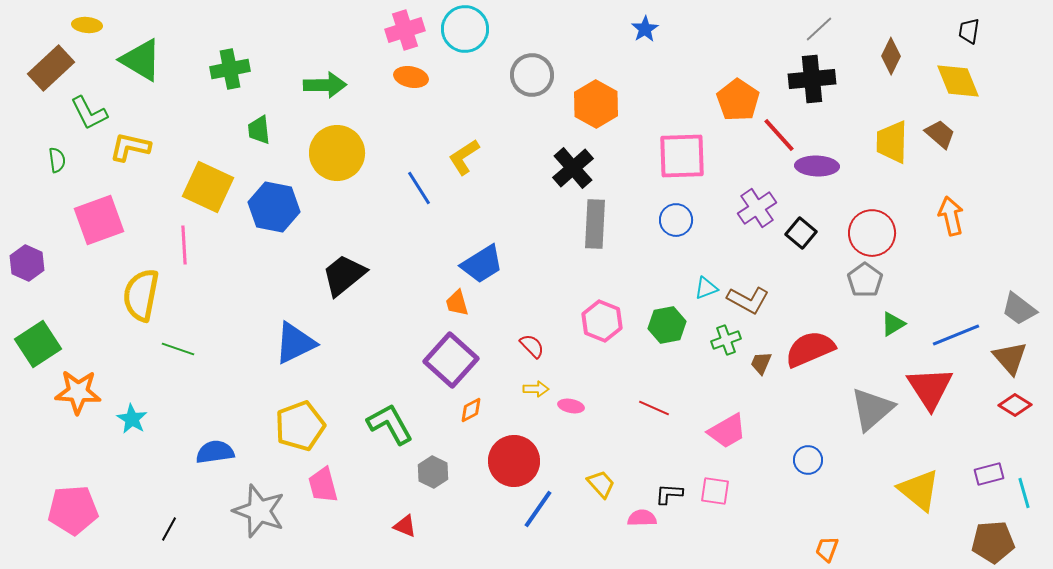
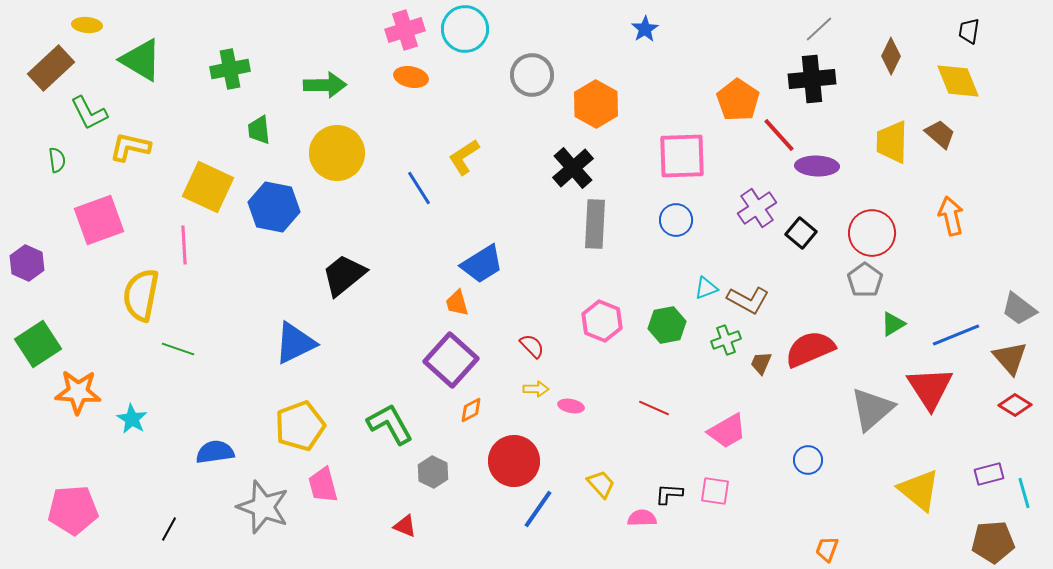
gray star at (259, 511): moved 4 px right, 4 px up
